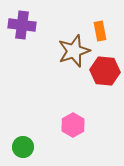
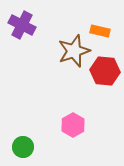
purple cross: rotated 20 degrees clockwise
orange rectangle: rotated 66 degrees counterclockwise
